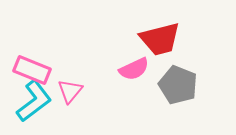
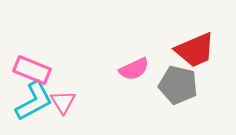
red trapezoid: moved 35 px right, 11 px down; rotated 9 degrees counterclockwise
gray pentagon: rotated 9 degrees counterclockwise
pink triangle: moved 7 px left, 11 px down; rotated 12 degrees counterclockwise
cyan L-shape: rotated 9 degrees clockwise
